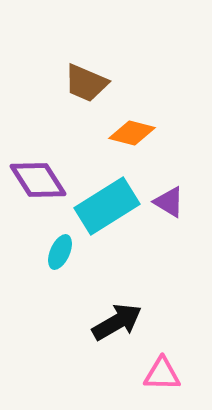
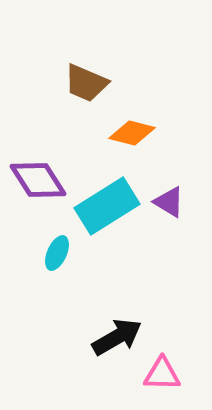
cyan ellipse: moved 3 px left, 1 px down
black arrow: moved 15 px down
